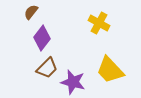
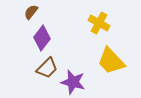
yellow trapezoid: moved 1 px right, 9 px up
